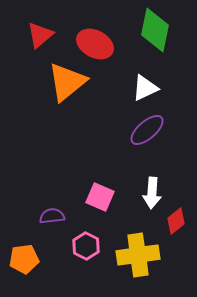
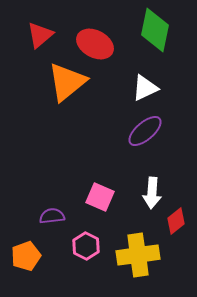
purple ellipse: moved 2 px left, 1 px down
orange pentagon: moved 2 px right, 3 px up; rotated 12 degrees counterclockwise
